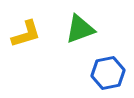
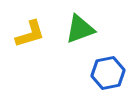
yellow L-shape: moved 4 px right
